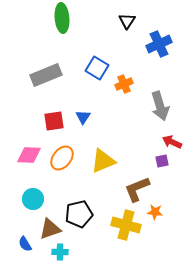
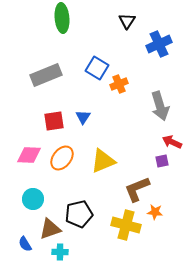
orange cross: moved 5 px left
